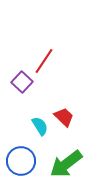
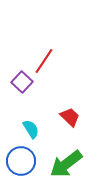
red trapezoid: moved 6 px right
cyan semicircle: moved 9 px left, 3 px down
